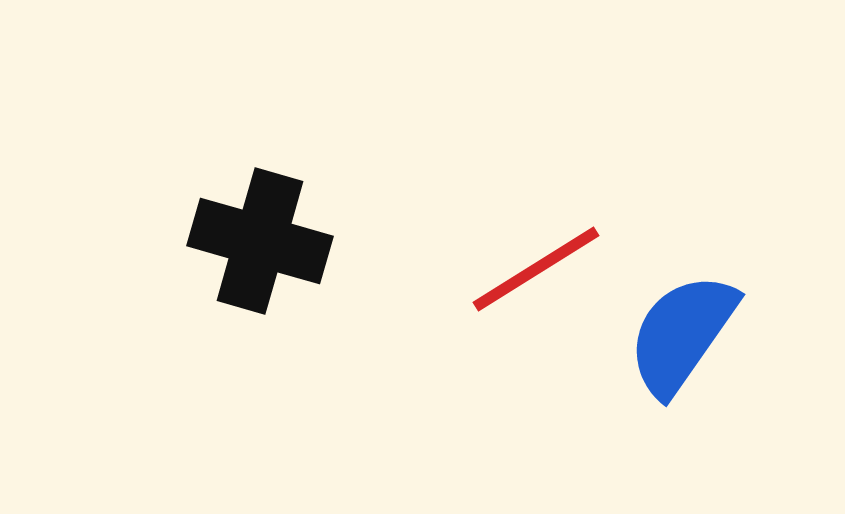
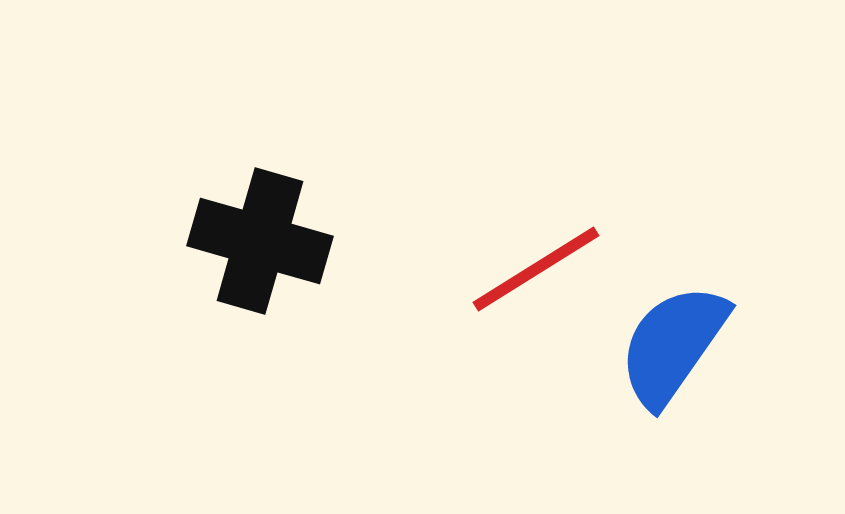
blue semicircle: moved 9 px left, 11 px down
